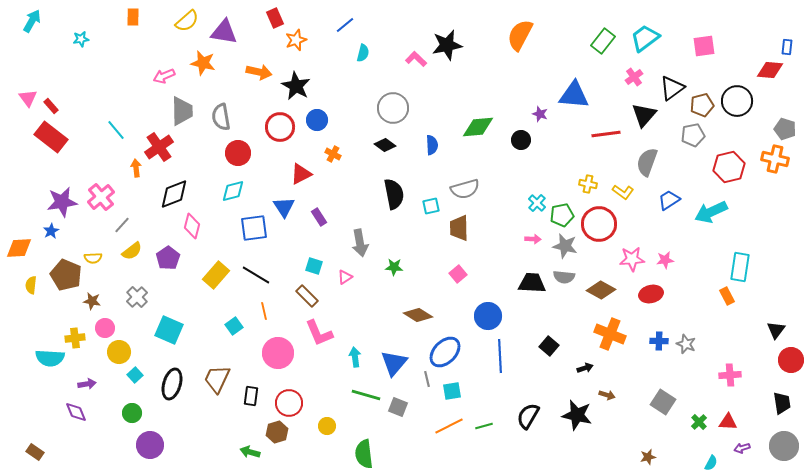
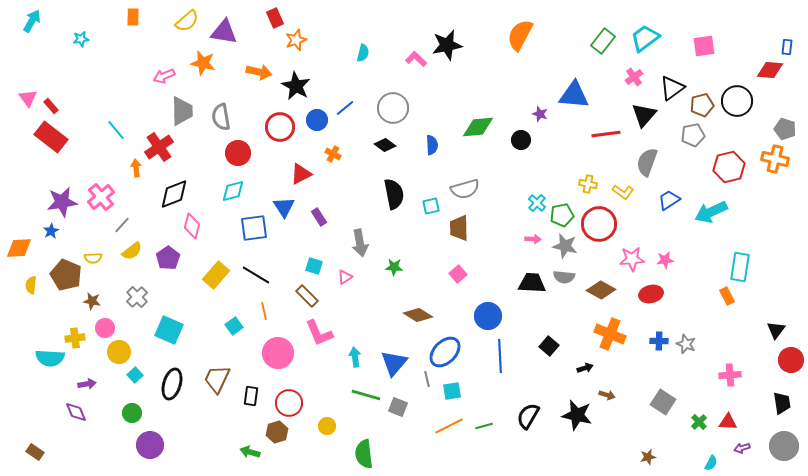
blue line at (345, 25): moved 83 px down
